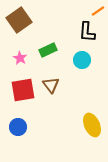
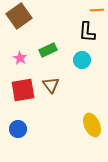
orange line: moved 1 px left, 1 px up; rotated 32 degrees clockwise
brown square: moved 4 px up
blue circle: moved 2 px down
